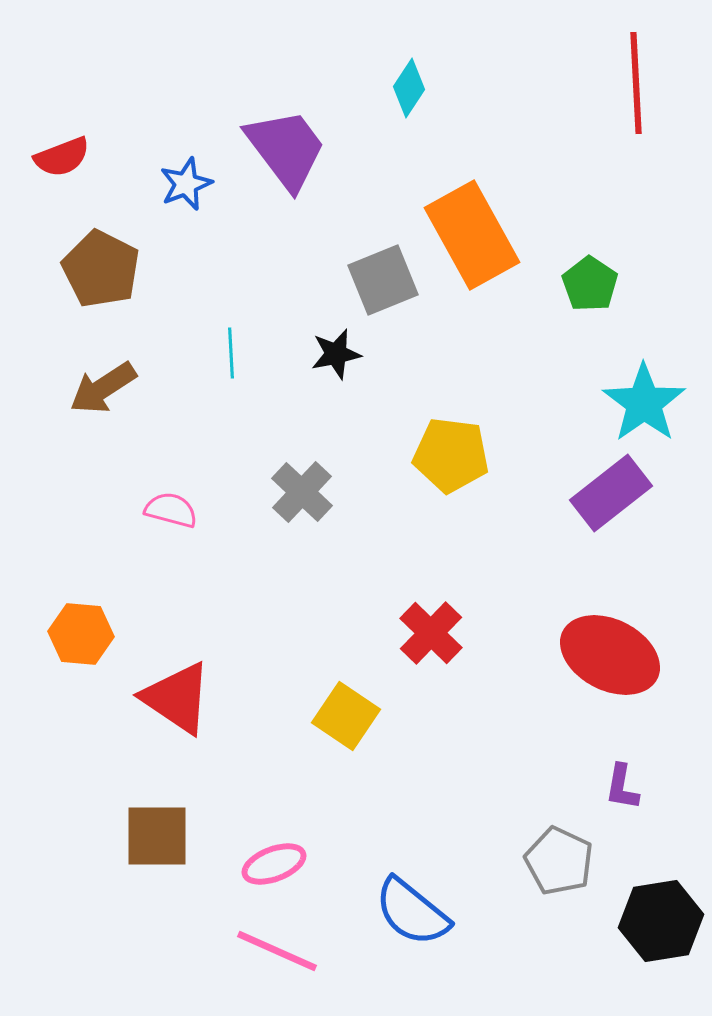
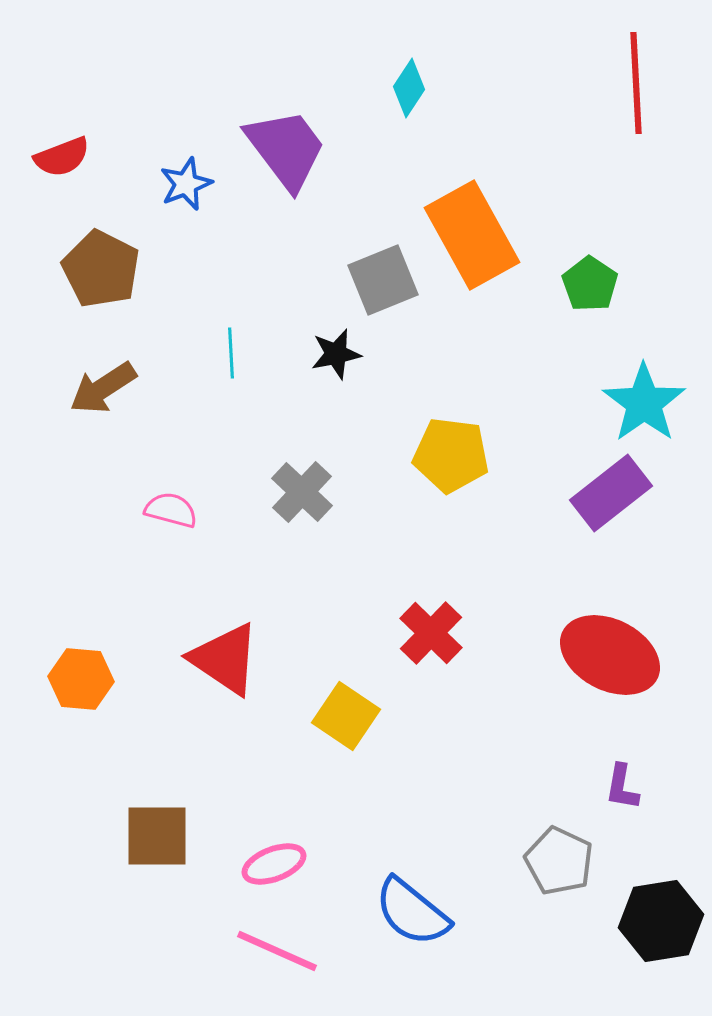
orange hexagon: moved 45 px down
red triangle: moved 48 px right, 39 px up
